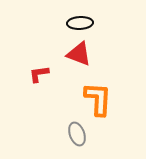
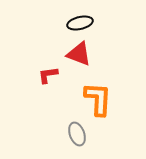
black ellipse: rotated 10 degrees counterclockwise
red L-shape: moved 9 px right, 1 px down
